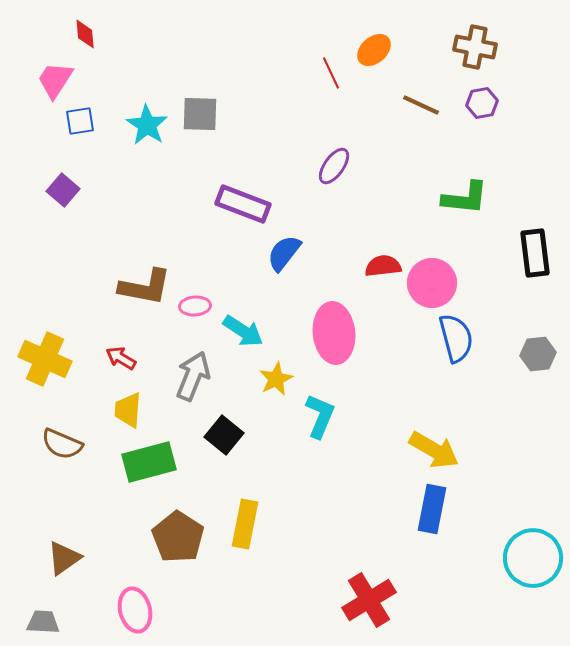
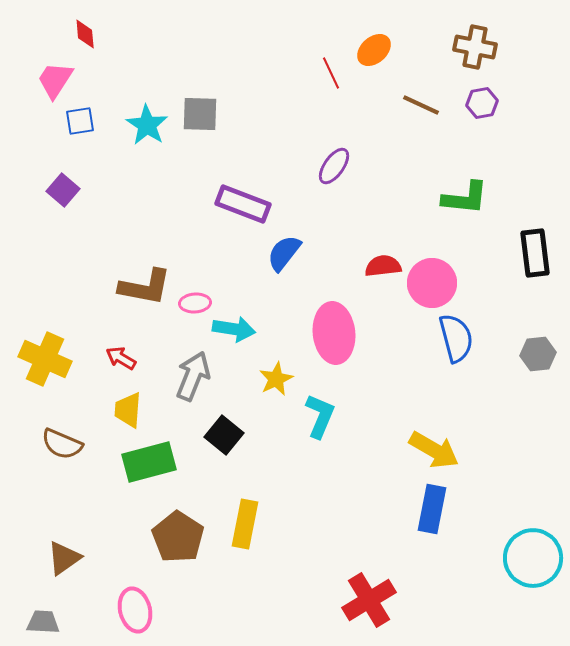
pink ellipse at (195, 306): moved 3 px up
cyan arrow at (243, 331): moved 9 px left, 2 px up; rotated 24 degrees counterclockwise
